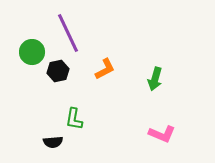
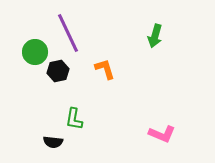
green circle: moved 3 px right
orange L-shape: rotated 80 degrees counterclockwise
green arrow: moved 43 px up
black semicircle: rotated 12 degrees clockwise
